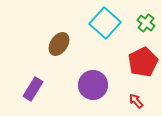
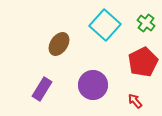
cyan square: moved 2 px down
purple rectangle: moved 9 px right
red arrow: moved 1 px left
